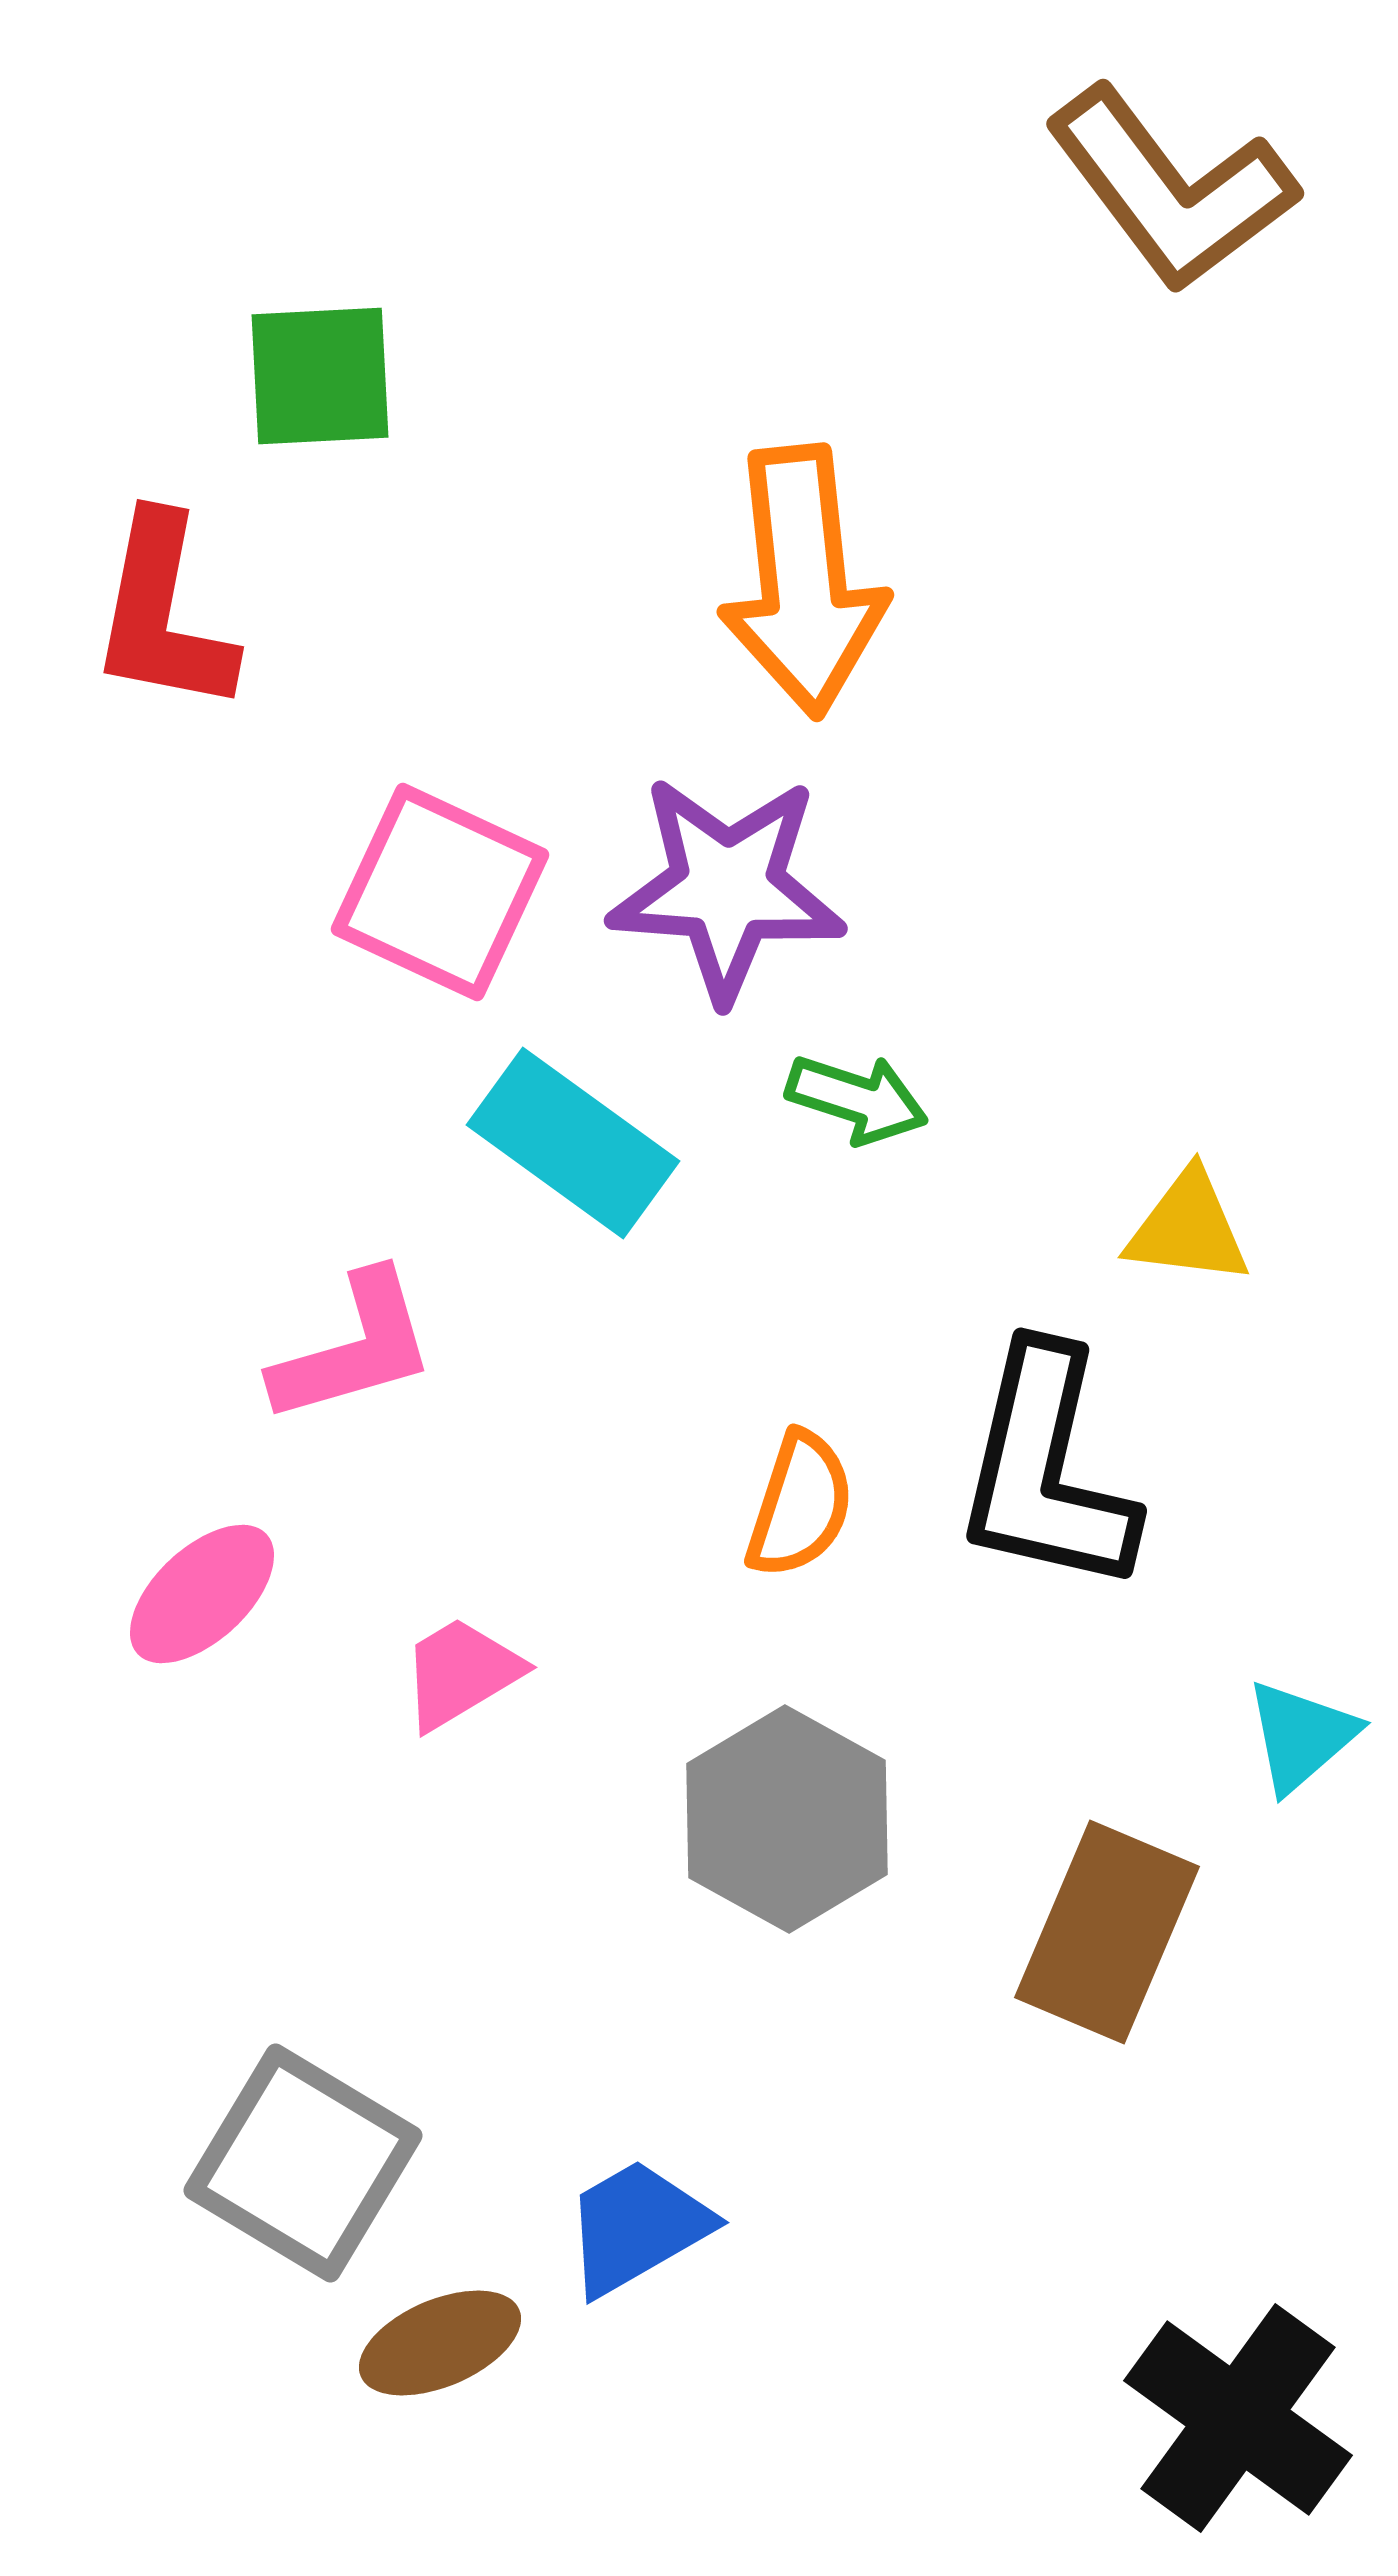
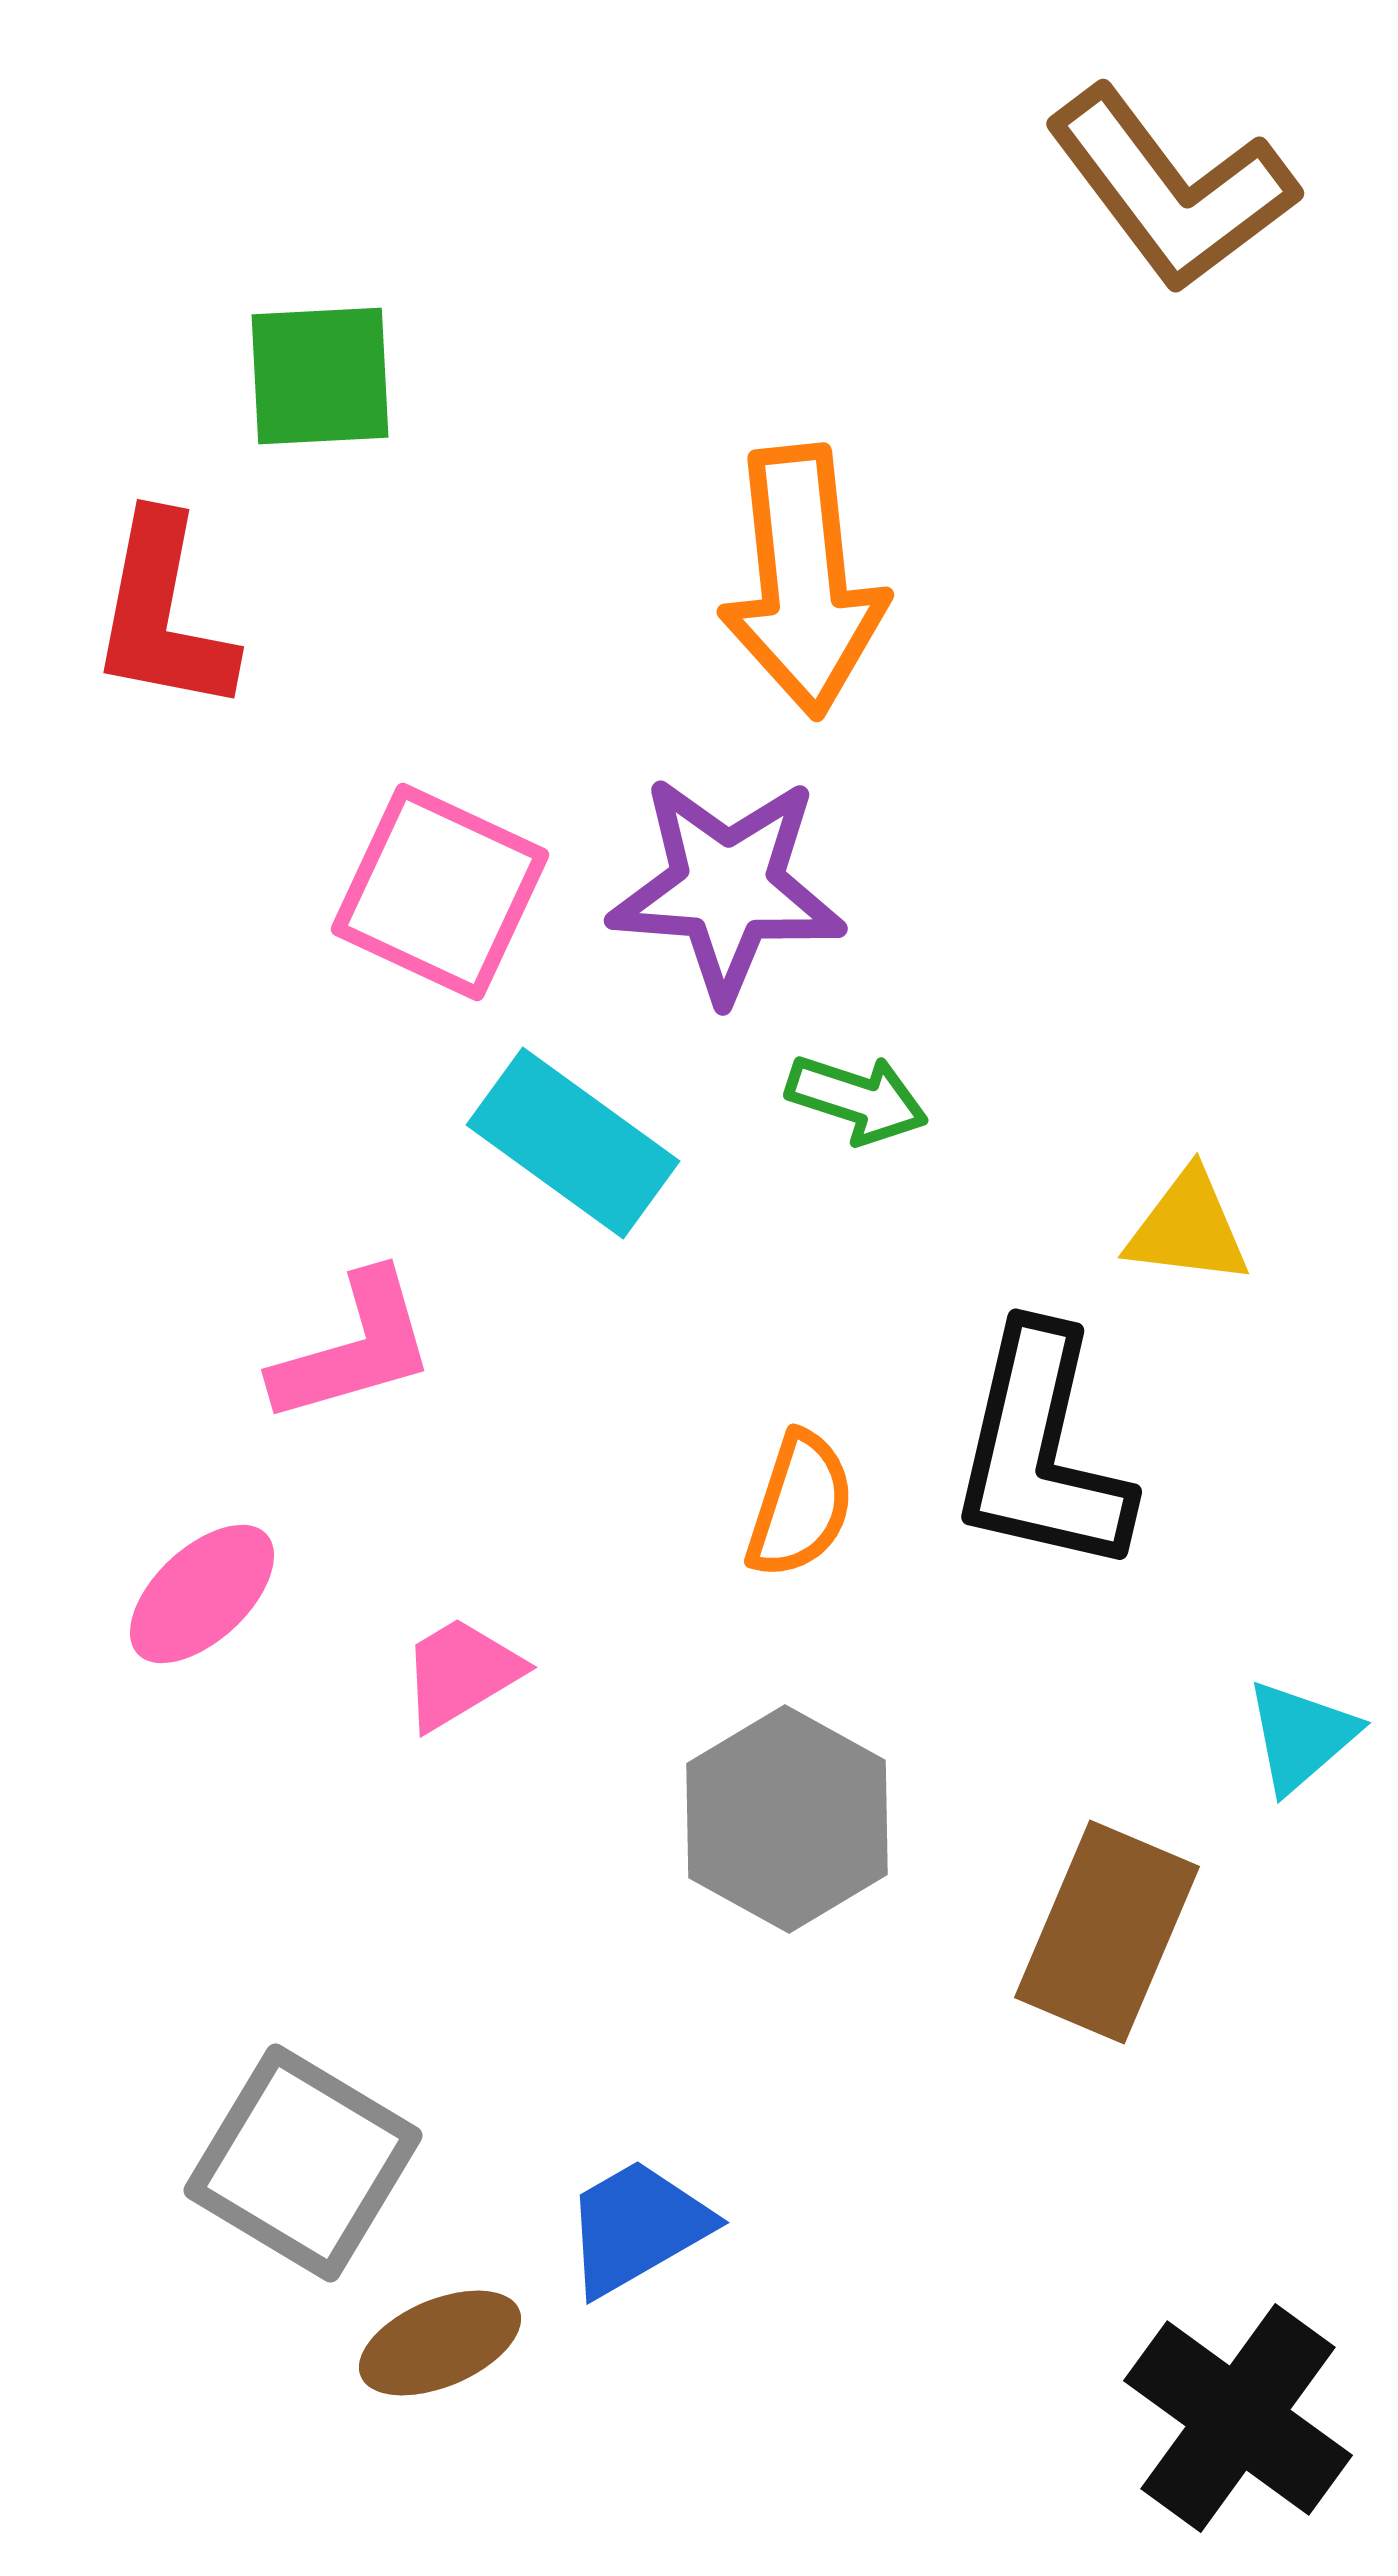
black L-shape: moved 5 px left, 19 px up
